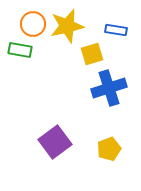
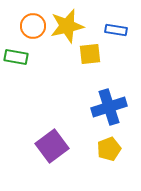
orange circle: moved 2 px down
green rectangle: moved 4 px left, 7 px down
yellow square: moved 2 px left; rotated 10 degrees clockwise
blue cross: moved 19 px down
purple square: moved 3 px left, 4 px down
